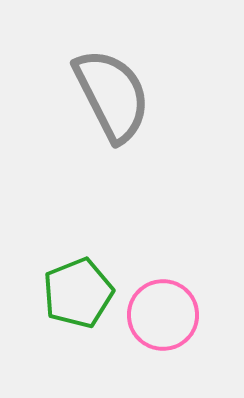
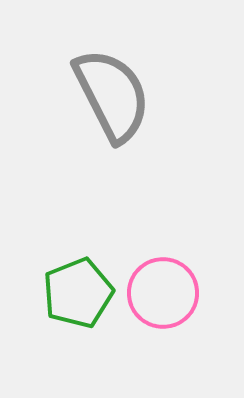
pink circle: moved 22 px up
